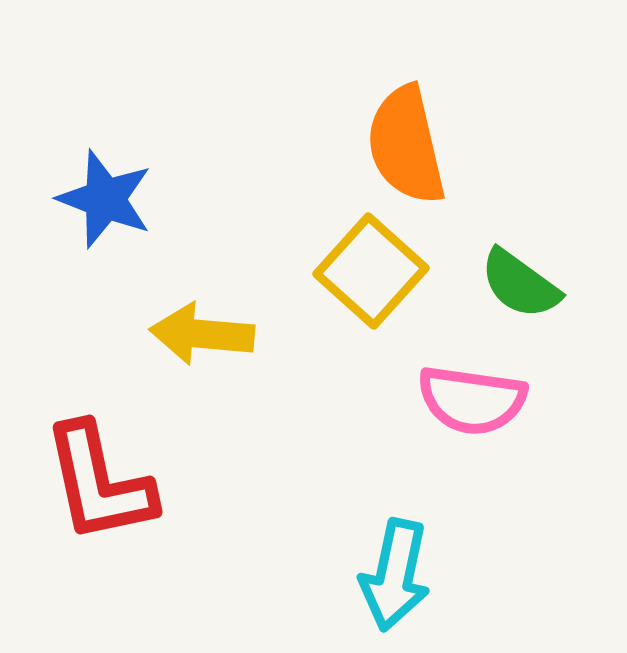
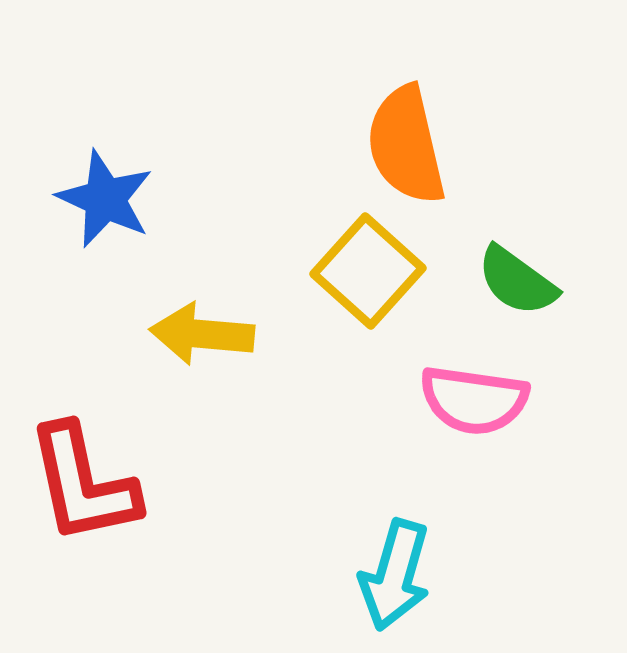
blue star: rotated 4 degrees clockwise
yellow square: moved 3 px left
green semicircle: moved 3 px left, 3 px up
pink semicircle: moved 2 px right
red L-shape: moved 16 px left, 1 px down
cyan arrow: rotated 4 degrees clockwise
